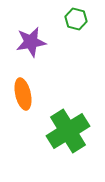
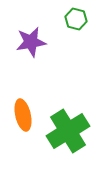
orange ellipse: moved 21 px down
